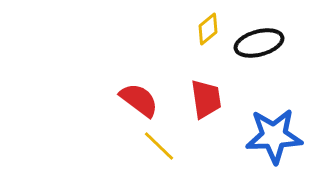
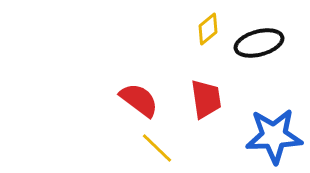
yellow line: moved 2 px left, 2 px down
